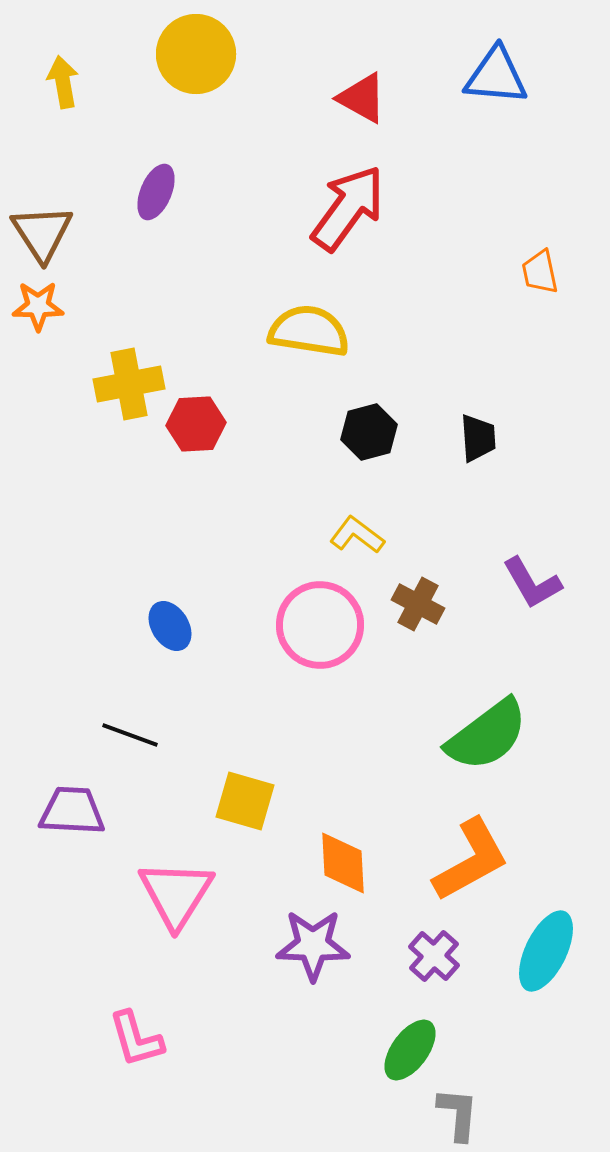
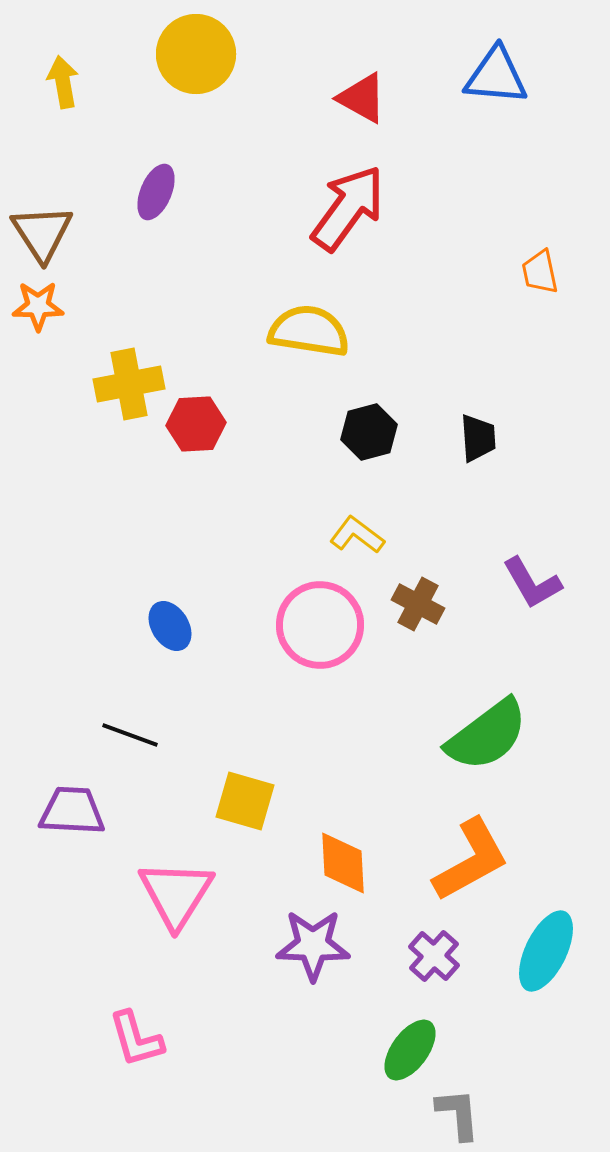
gray L-shape: rotated 10 degrees counterclockwise
